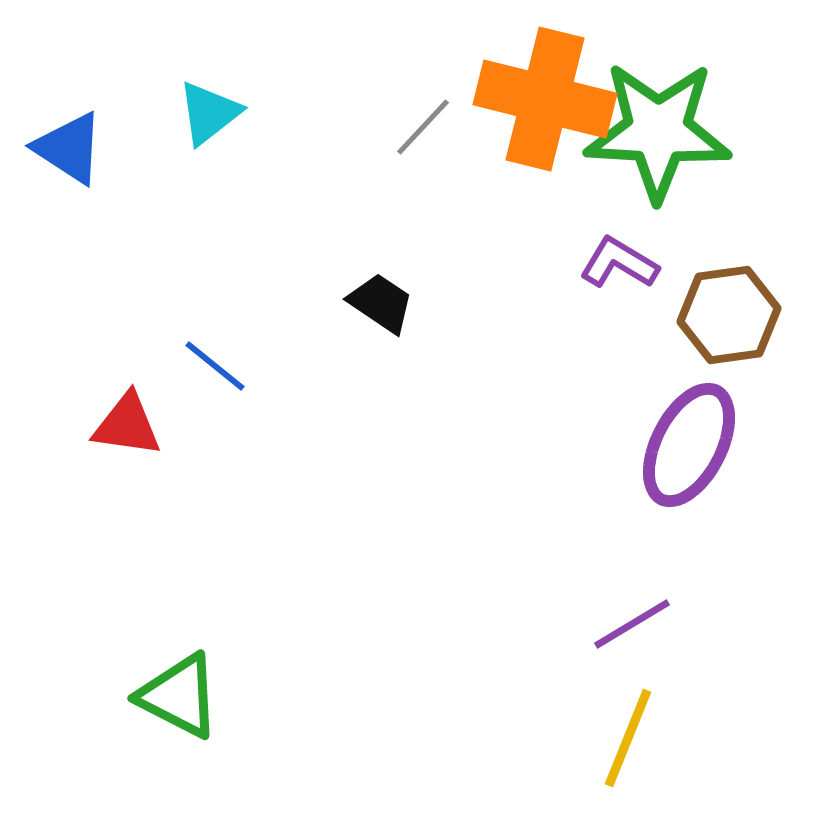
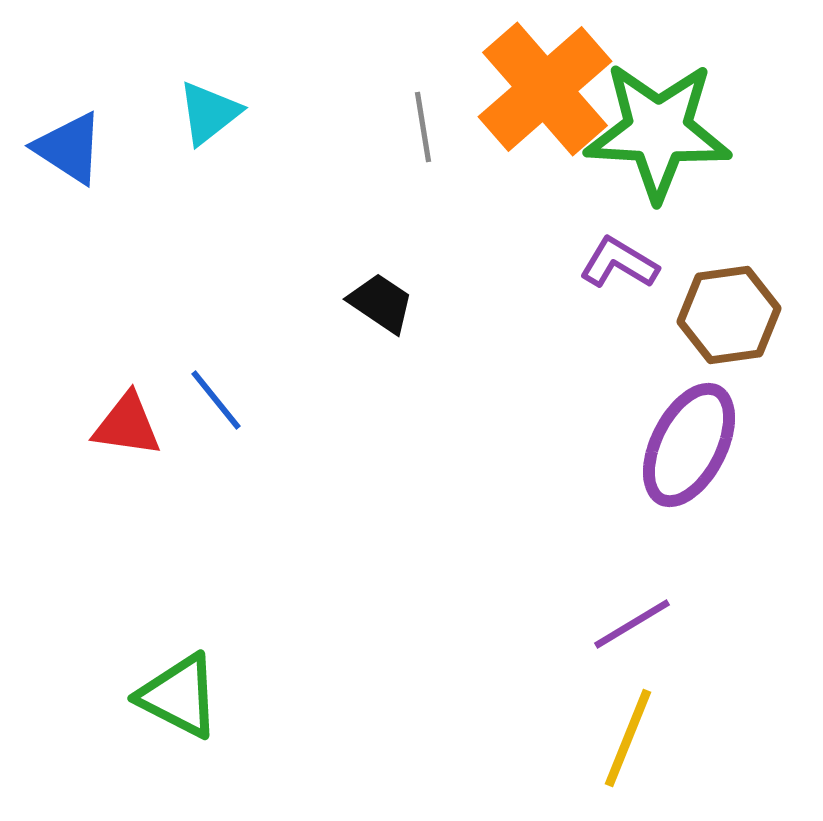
orange cross: moved 10 px up; rotated 35 degrees clockwise
gray line: rotated 52 degrees counterclockwise
blue line: moved 1 px right, 34 px down; rotated 12 degrees clockwise
